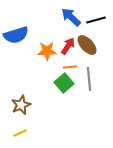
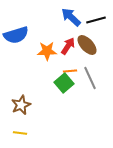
orange line: moved 4 px down
gray line: moved 1 px right, 1 px up; rotated 20 degrees counterclockwise
yellow line: rotated 32 degrees clockwise
